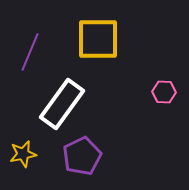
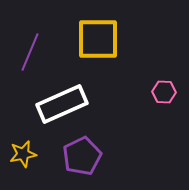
white rectangle: rotated 30 degrees clockwise
